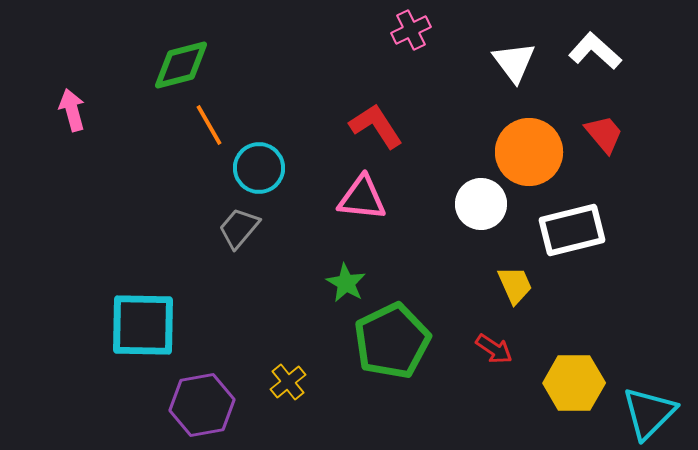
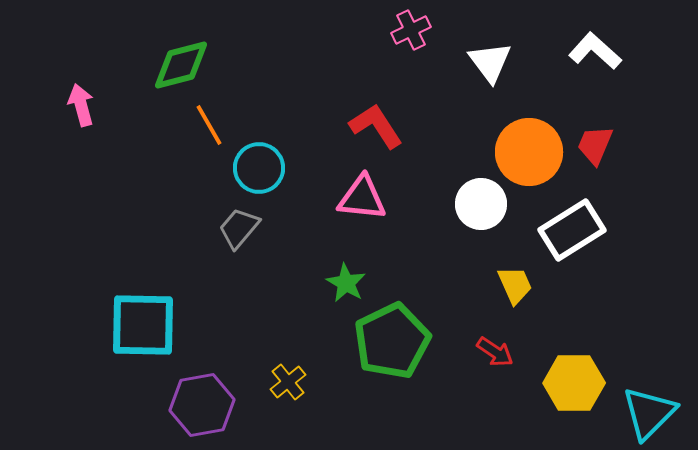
white triangle: moved 24 px left
pink arrow: moved 9 px right, 5 px up
red trapezoid: moved 9 px left, 11 px down; rotated 117 degrees counterclockwise
white rectangle: rotated 18 degrees counterclockwise
red arrow: moved 1 px right, 3 px down
